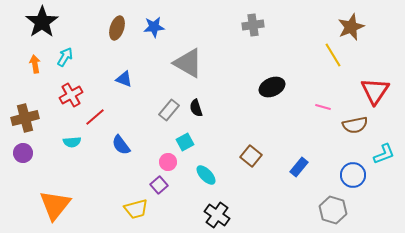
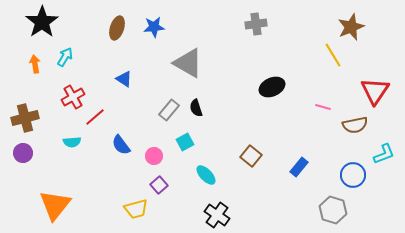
gray cross: moved 3 px right, 1 px up
blue triangle: rotated 12 degrees clockwise
red cross: moved 2 px right, 2 px down
pink circle: moved 14 px left, 6 px up
